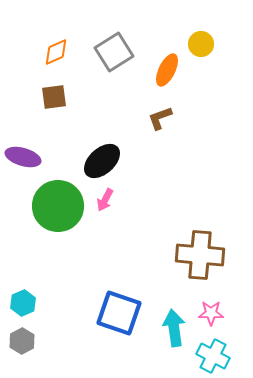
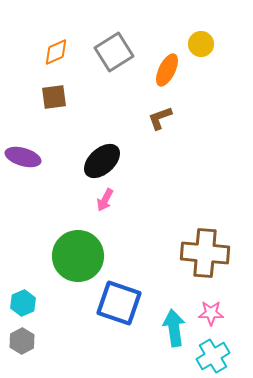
green circle: moved 20 px right, 50 px down
brown cross: moved 5 px right, 2 px up
blue square: moved 10 px up
cyan cross: rotated 32 degrees clockwise
